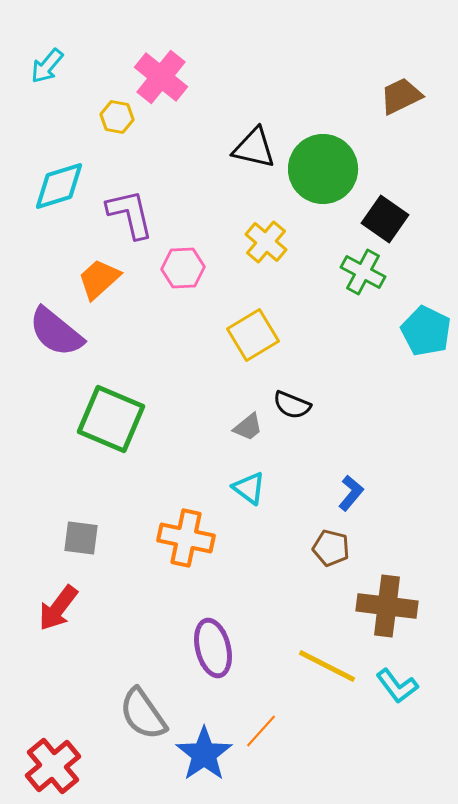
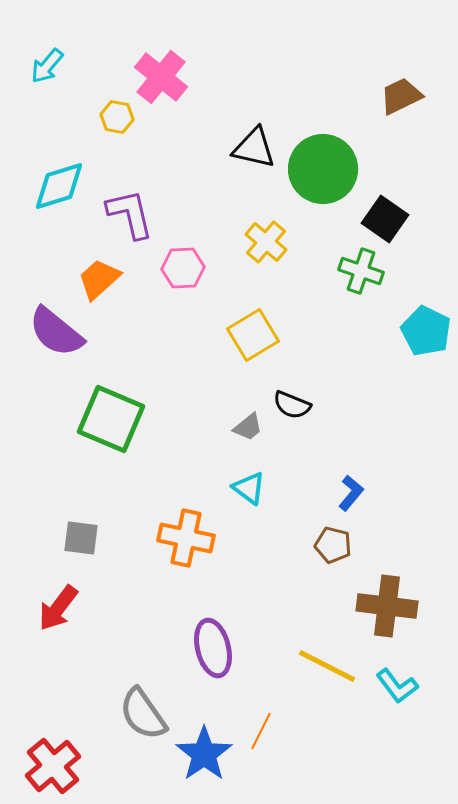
green cross: moved 2 px left, 1 px up; rotated 9 degrees counterclockwise
brown pentagon: moved 2 px right, 3 px up
orange line: rotated 15 degrees counterclockwise
